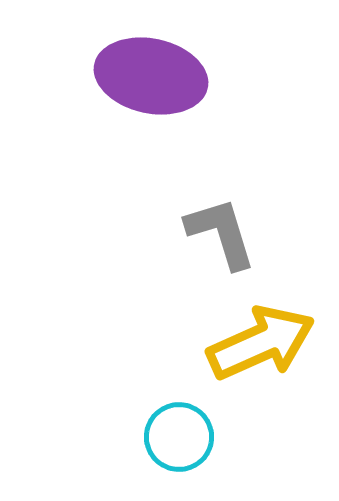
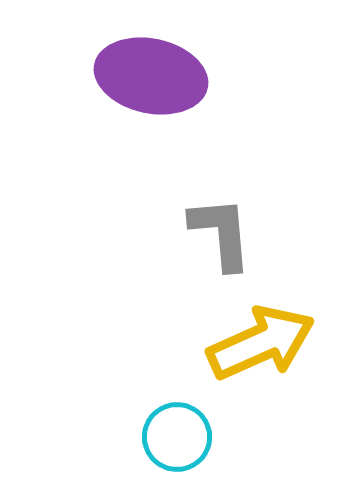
gray L-shape: rotated 12 degrees clockwise
cyan circle: moved 2 px left
